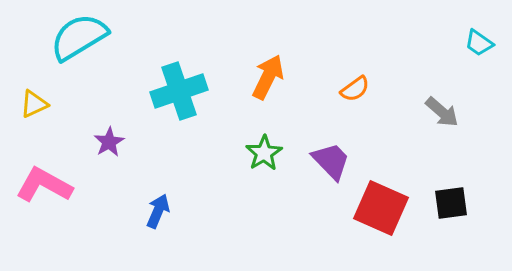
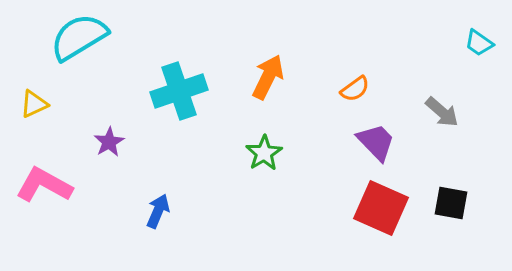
purple trapezoid: moved 45 px right, 19 px up
black square: rotated 18 degrees clockwise
